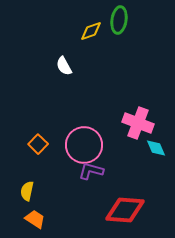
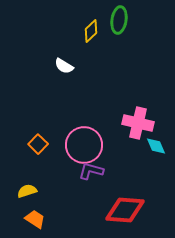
yellow diamond: rotated 25 degrees counterclockwise
white semicircle: rotated 30 degrees counterclockwise
pink cross: rotated 8 degrees counterclockwise
cyan diamond: moved 2 px up
yellow semicircle: rotated 60 degrees clockwise
